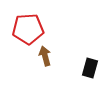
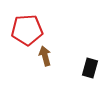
red pentagon: moved 1 px left, 1 px down
